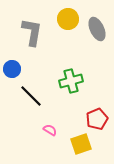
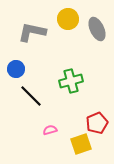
gray L-shape: rotated 88 degrees counterclockwise
blue circle: moved 4 px right
red pentagon: moved 4 px down
pink semicircle: rotated 48 degrees counterclockwise
